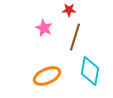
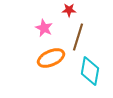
brown line: moved 3 px right
orange ellipse: moved 4 px right, 18 px up
